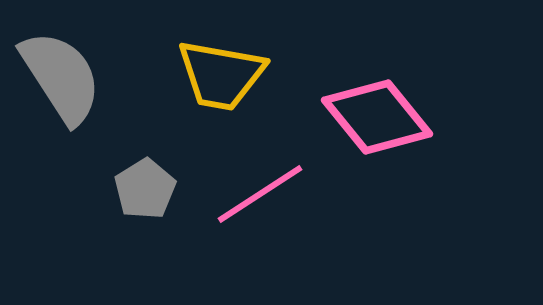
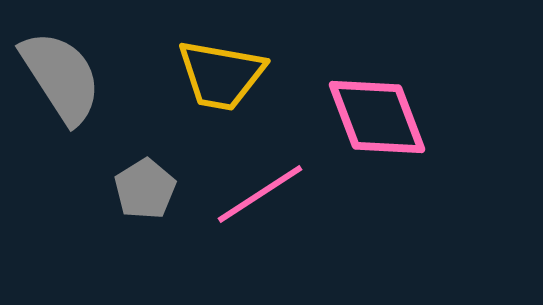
pink diamond: rotated 18 degrees clockwise
